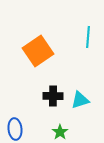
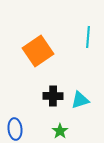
green star: moved 1 px up
